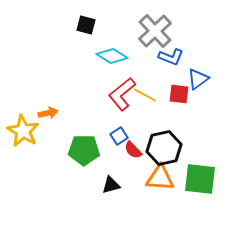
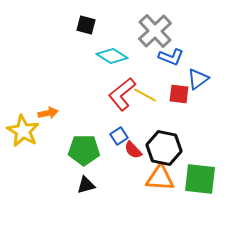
black hexagon: rotated 24 degrees clockwise
black triangle: moved 25 px left
